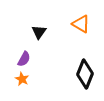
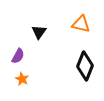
orange triangle: rotated 18 degrees counterclockwise
purple semicircle: moved 6 px left, 3 px up
black diamond: moved 8 px up
